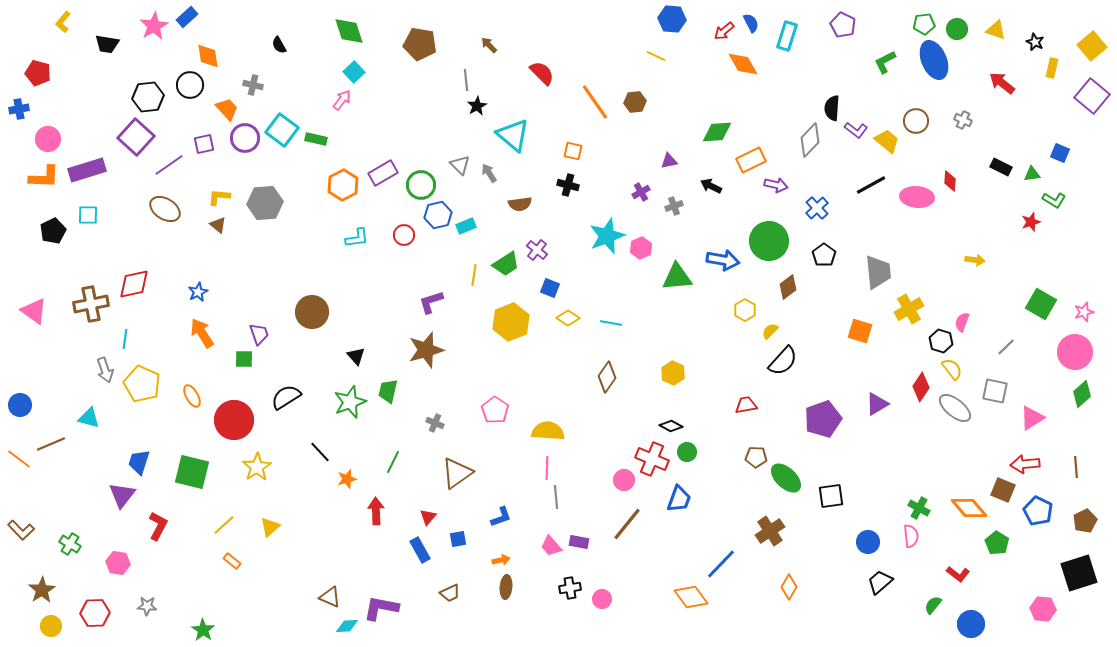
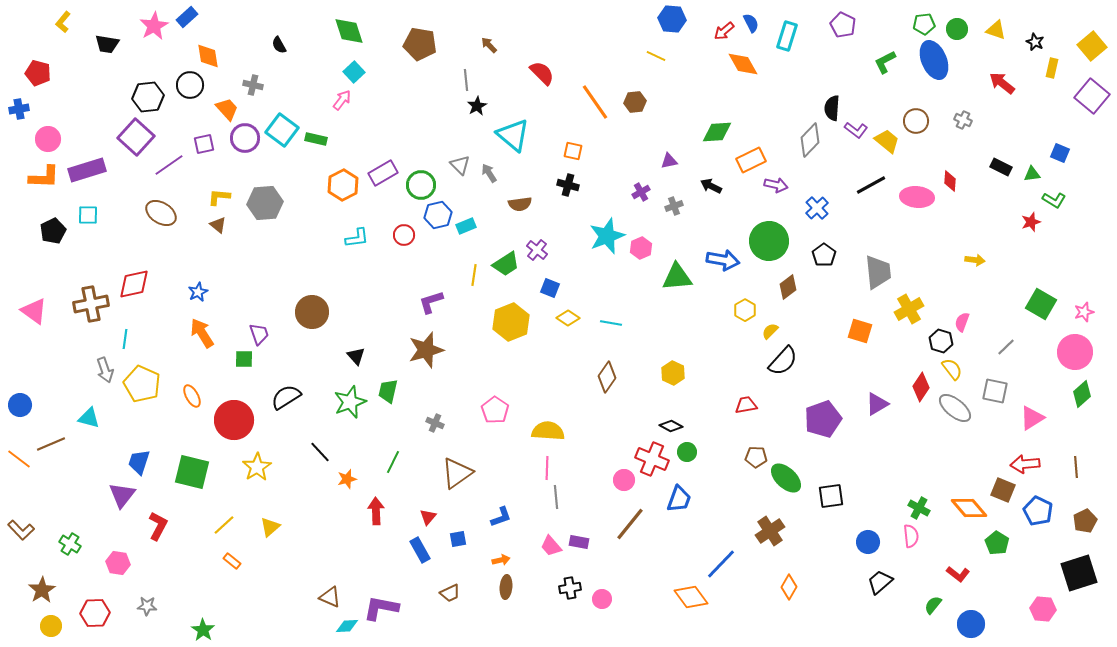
brown ellipse at (165, 209): moved 4 px left, 4 px down
brown line at (627, 524): moved 3 px right
